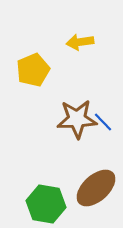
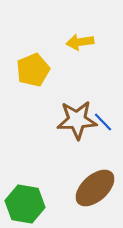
brown star: moved 1 px down
brown ellipse: moved 1 px left
green hexagon: moved 21 px left
